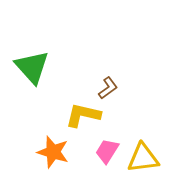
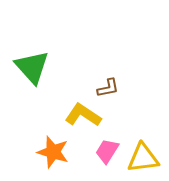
brown L-shape: rotated 25 degrees clockwise
yellow L-shape: rotated 21 degrees clockwise
